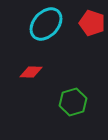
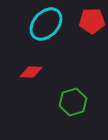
red pentagon: moved 2 px up; rotated 20 degrees counterclockwise
